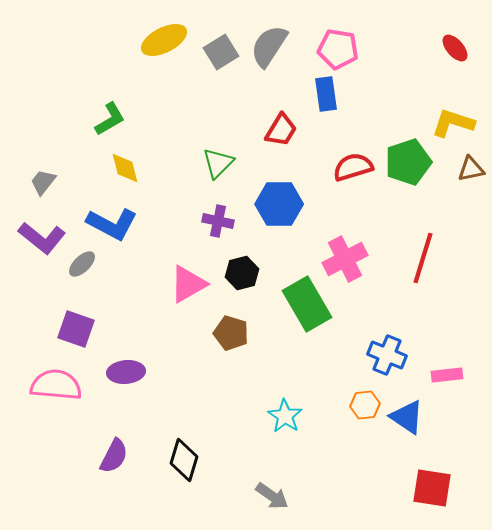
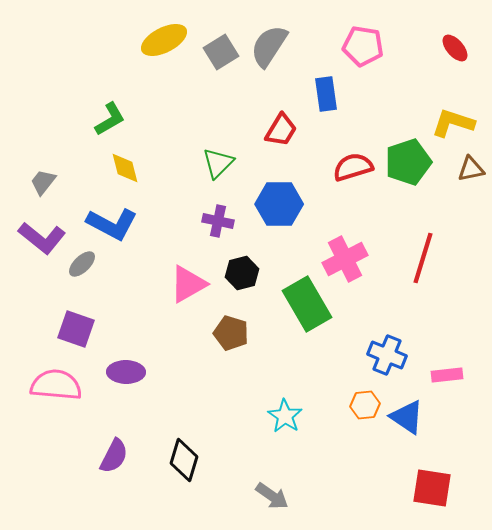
pink pentagon: moved 25 px right, 3 px up
purple ellipse: rotated 6 degrees clockwise
